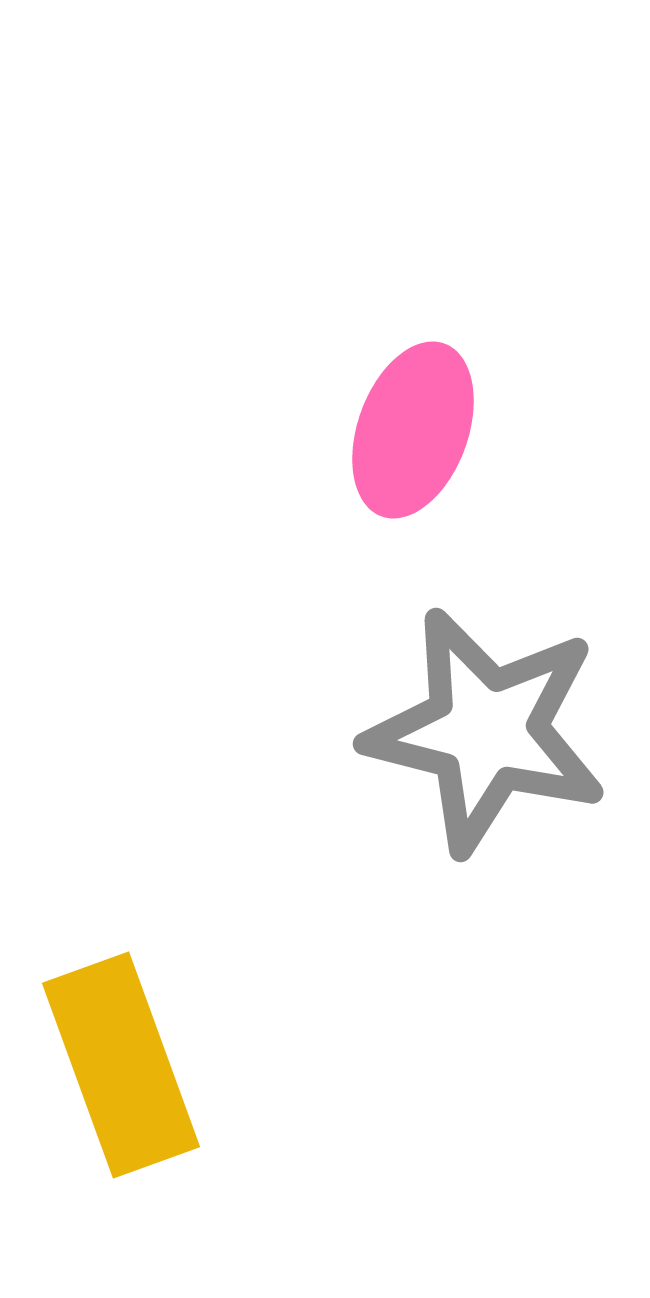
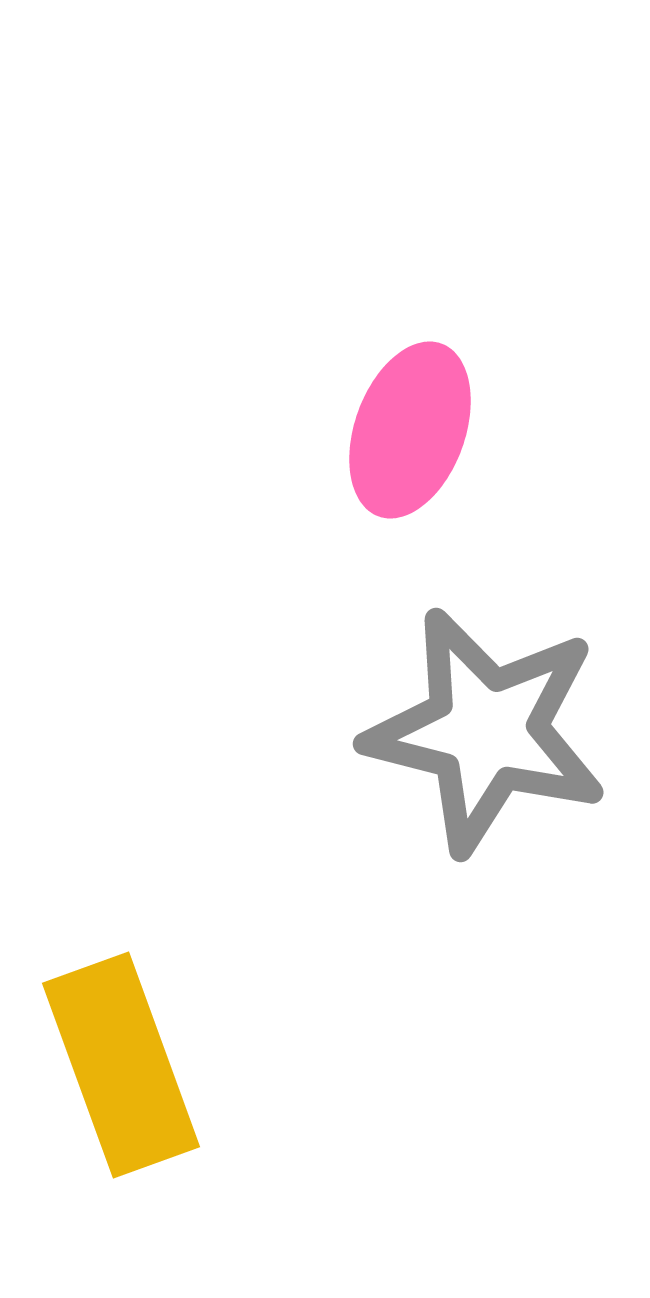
pink ellipse: moved 3 px left
